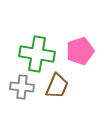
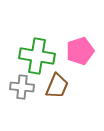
green cross: moved 2 px down
